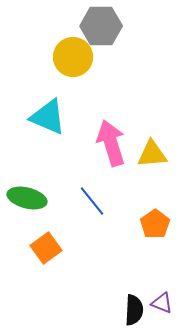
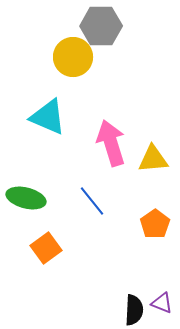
yellow triangle: moved 1 px right, 5 px down
green ellipse: moved 1 px left
